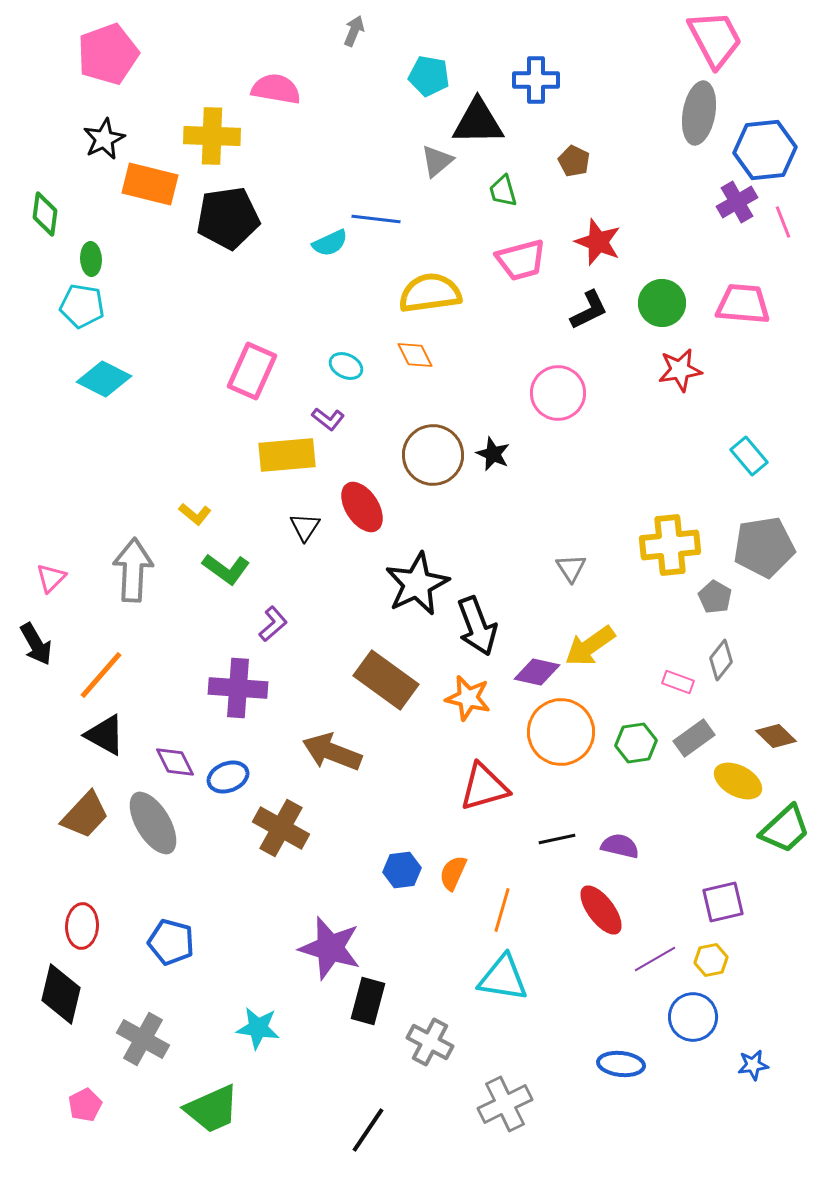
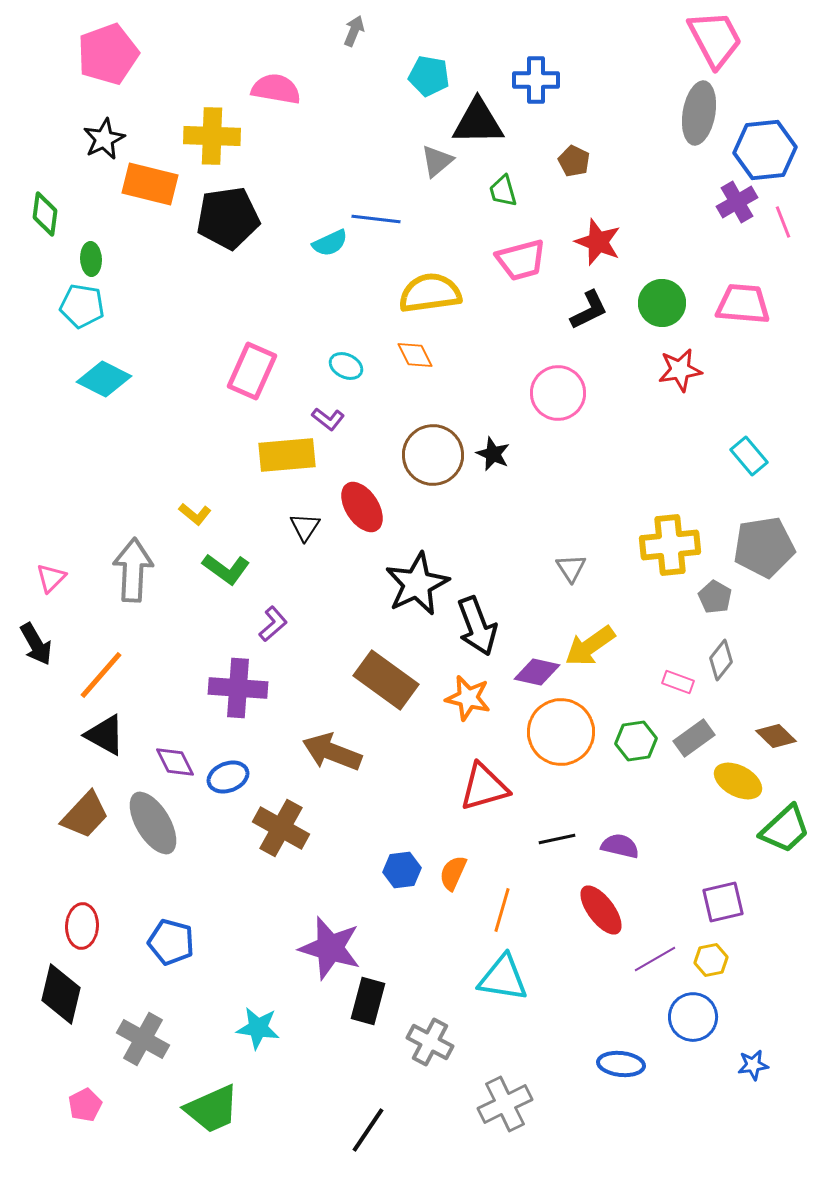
green hexagon at (636, 743): moved 2 px up
